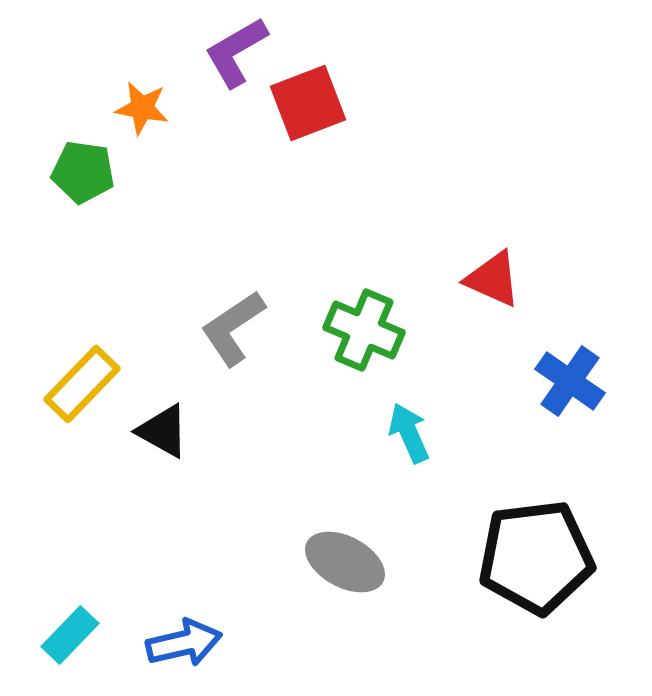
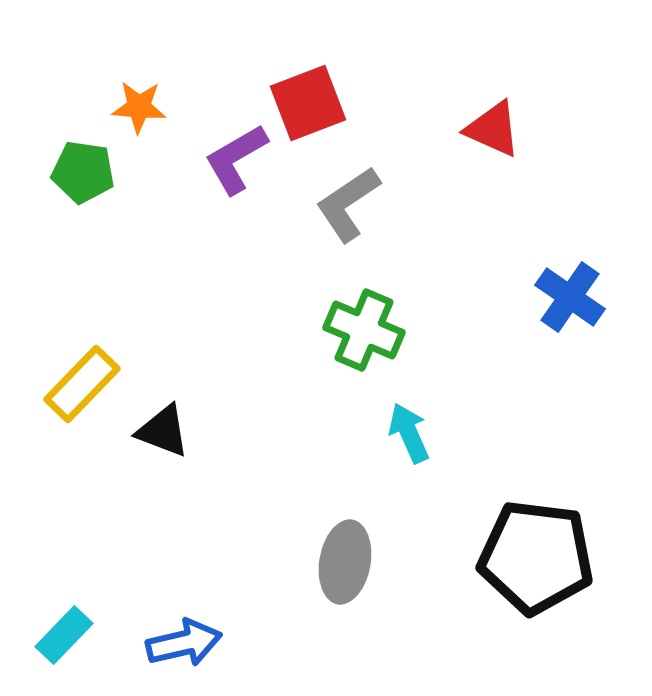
purple L-shape: moved 107 px down
orange star: moved 3 px left, 1 px up; rotated 6 degrees counterclockwise
red triangle: moved 150 px up
gray L-shape: moved 115 px right, 124 px up
blue cross: moved 84 px up
black triangle: rotated 8 degrees counterclockwise
black pentagon: rotated 14 degrees clockwise
gray ellipse: rotated 72 degrees clockwise
cyan rectangle: moved 6 px left
